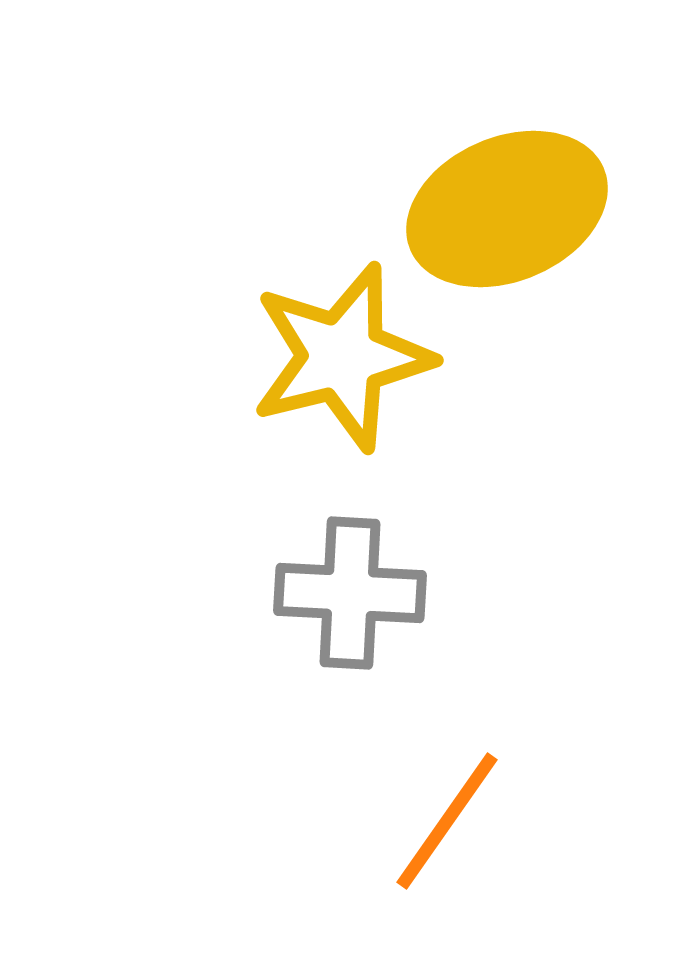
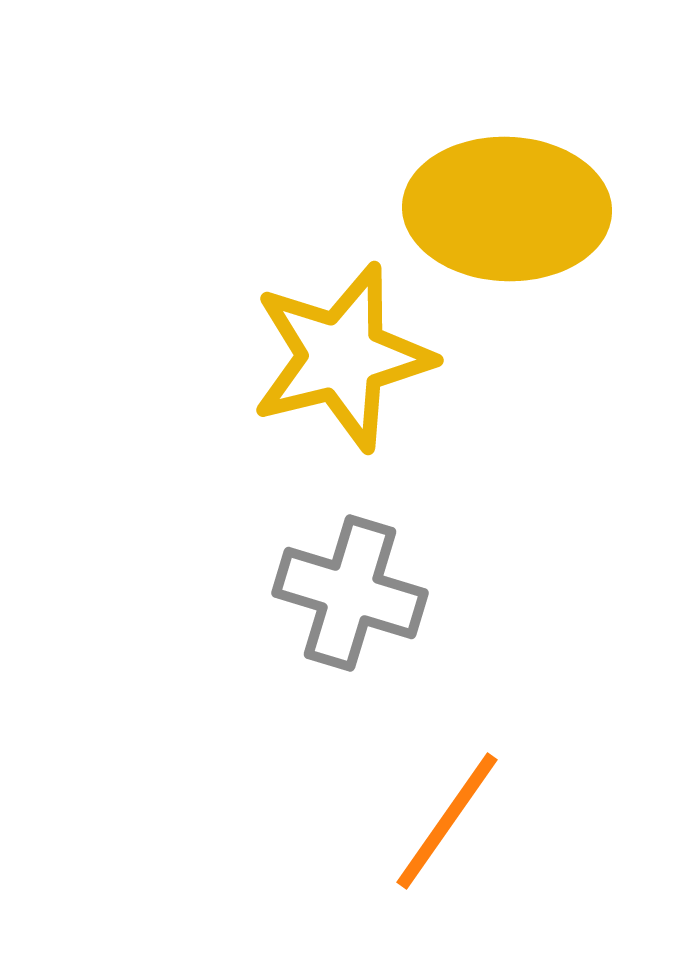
yellow ellipse: rotated 25 degrees clockwise
gray cross: rotated 14 degrees clockwise
